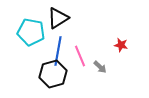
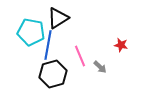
blue line: moved 10 px left, 6 px up
